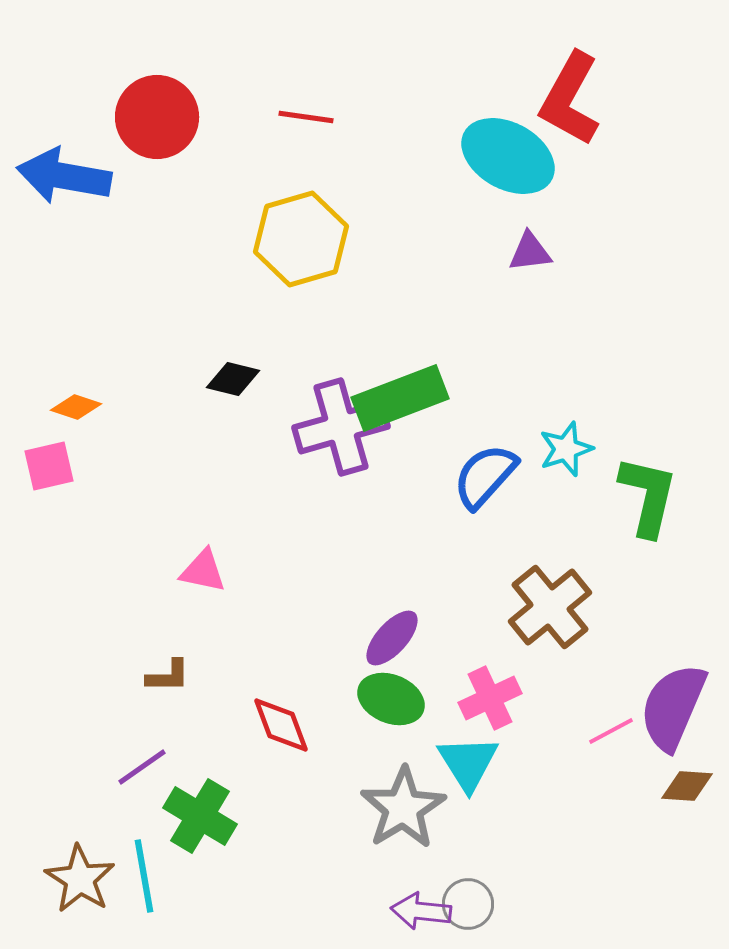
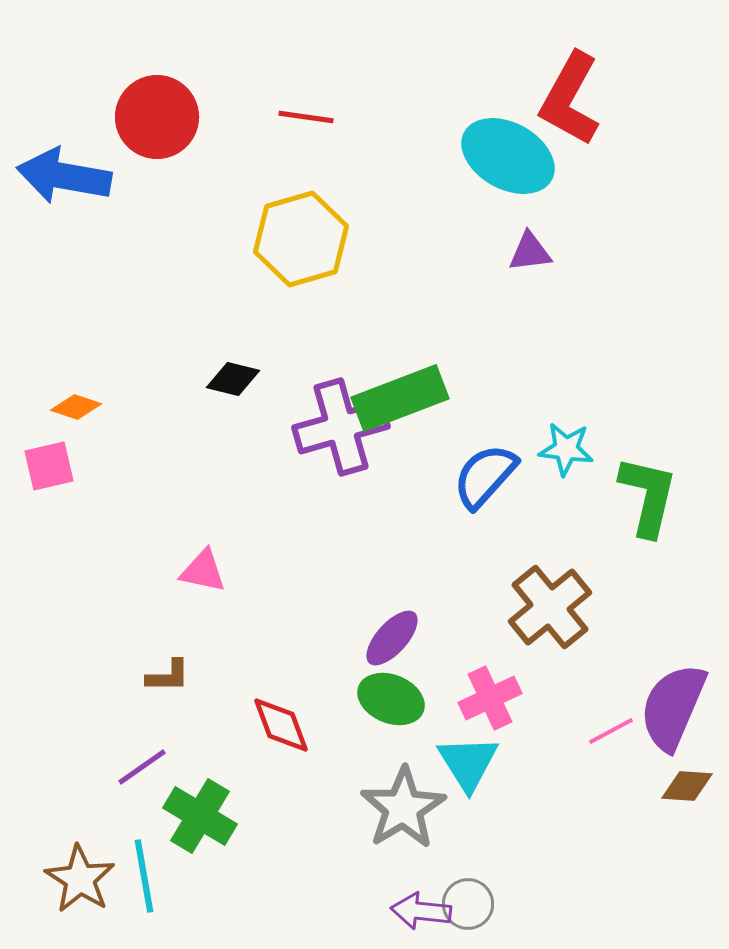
cyan star: rotated 26 degrees clockwise
